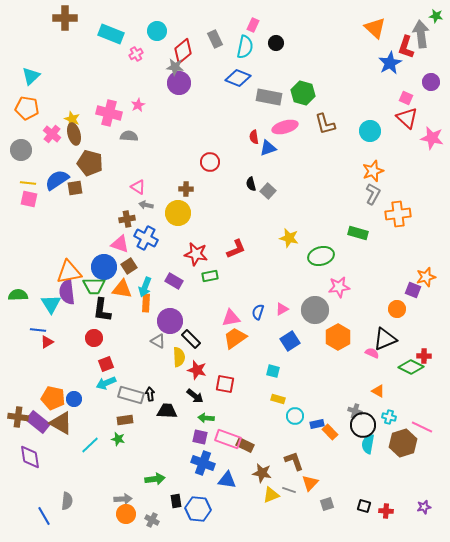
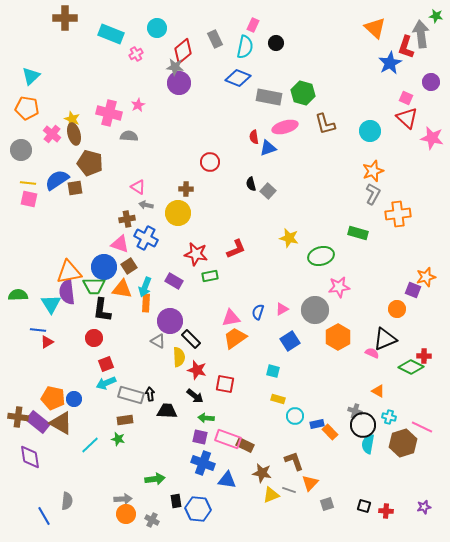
cyan circle at (157, 31): moved 3 px up
